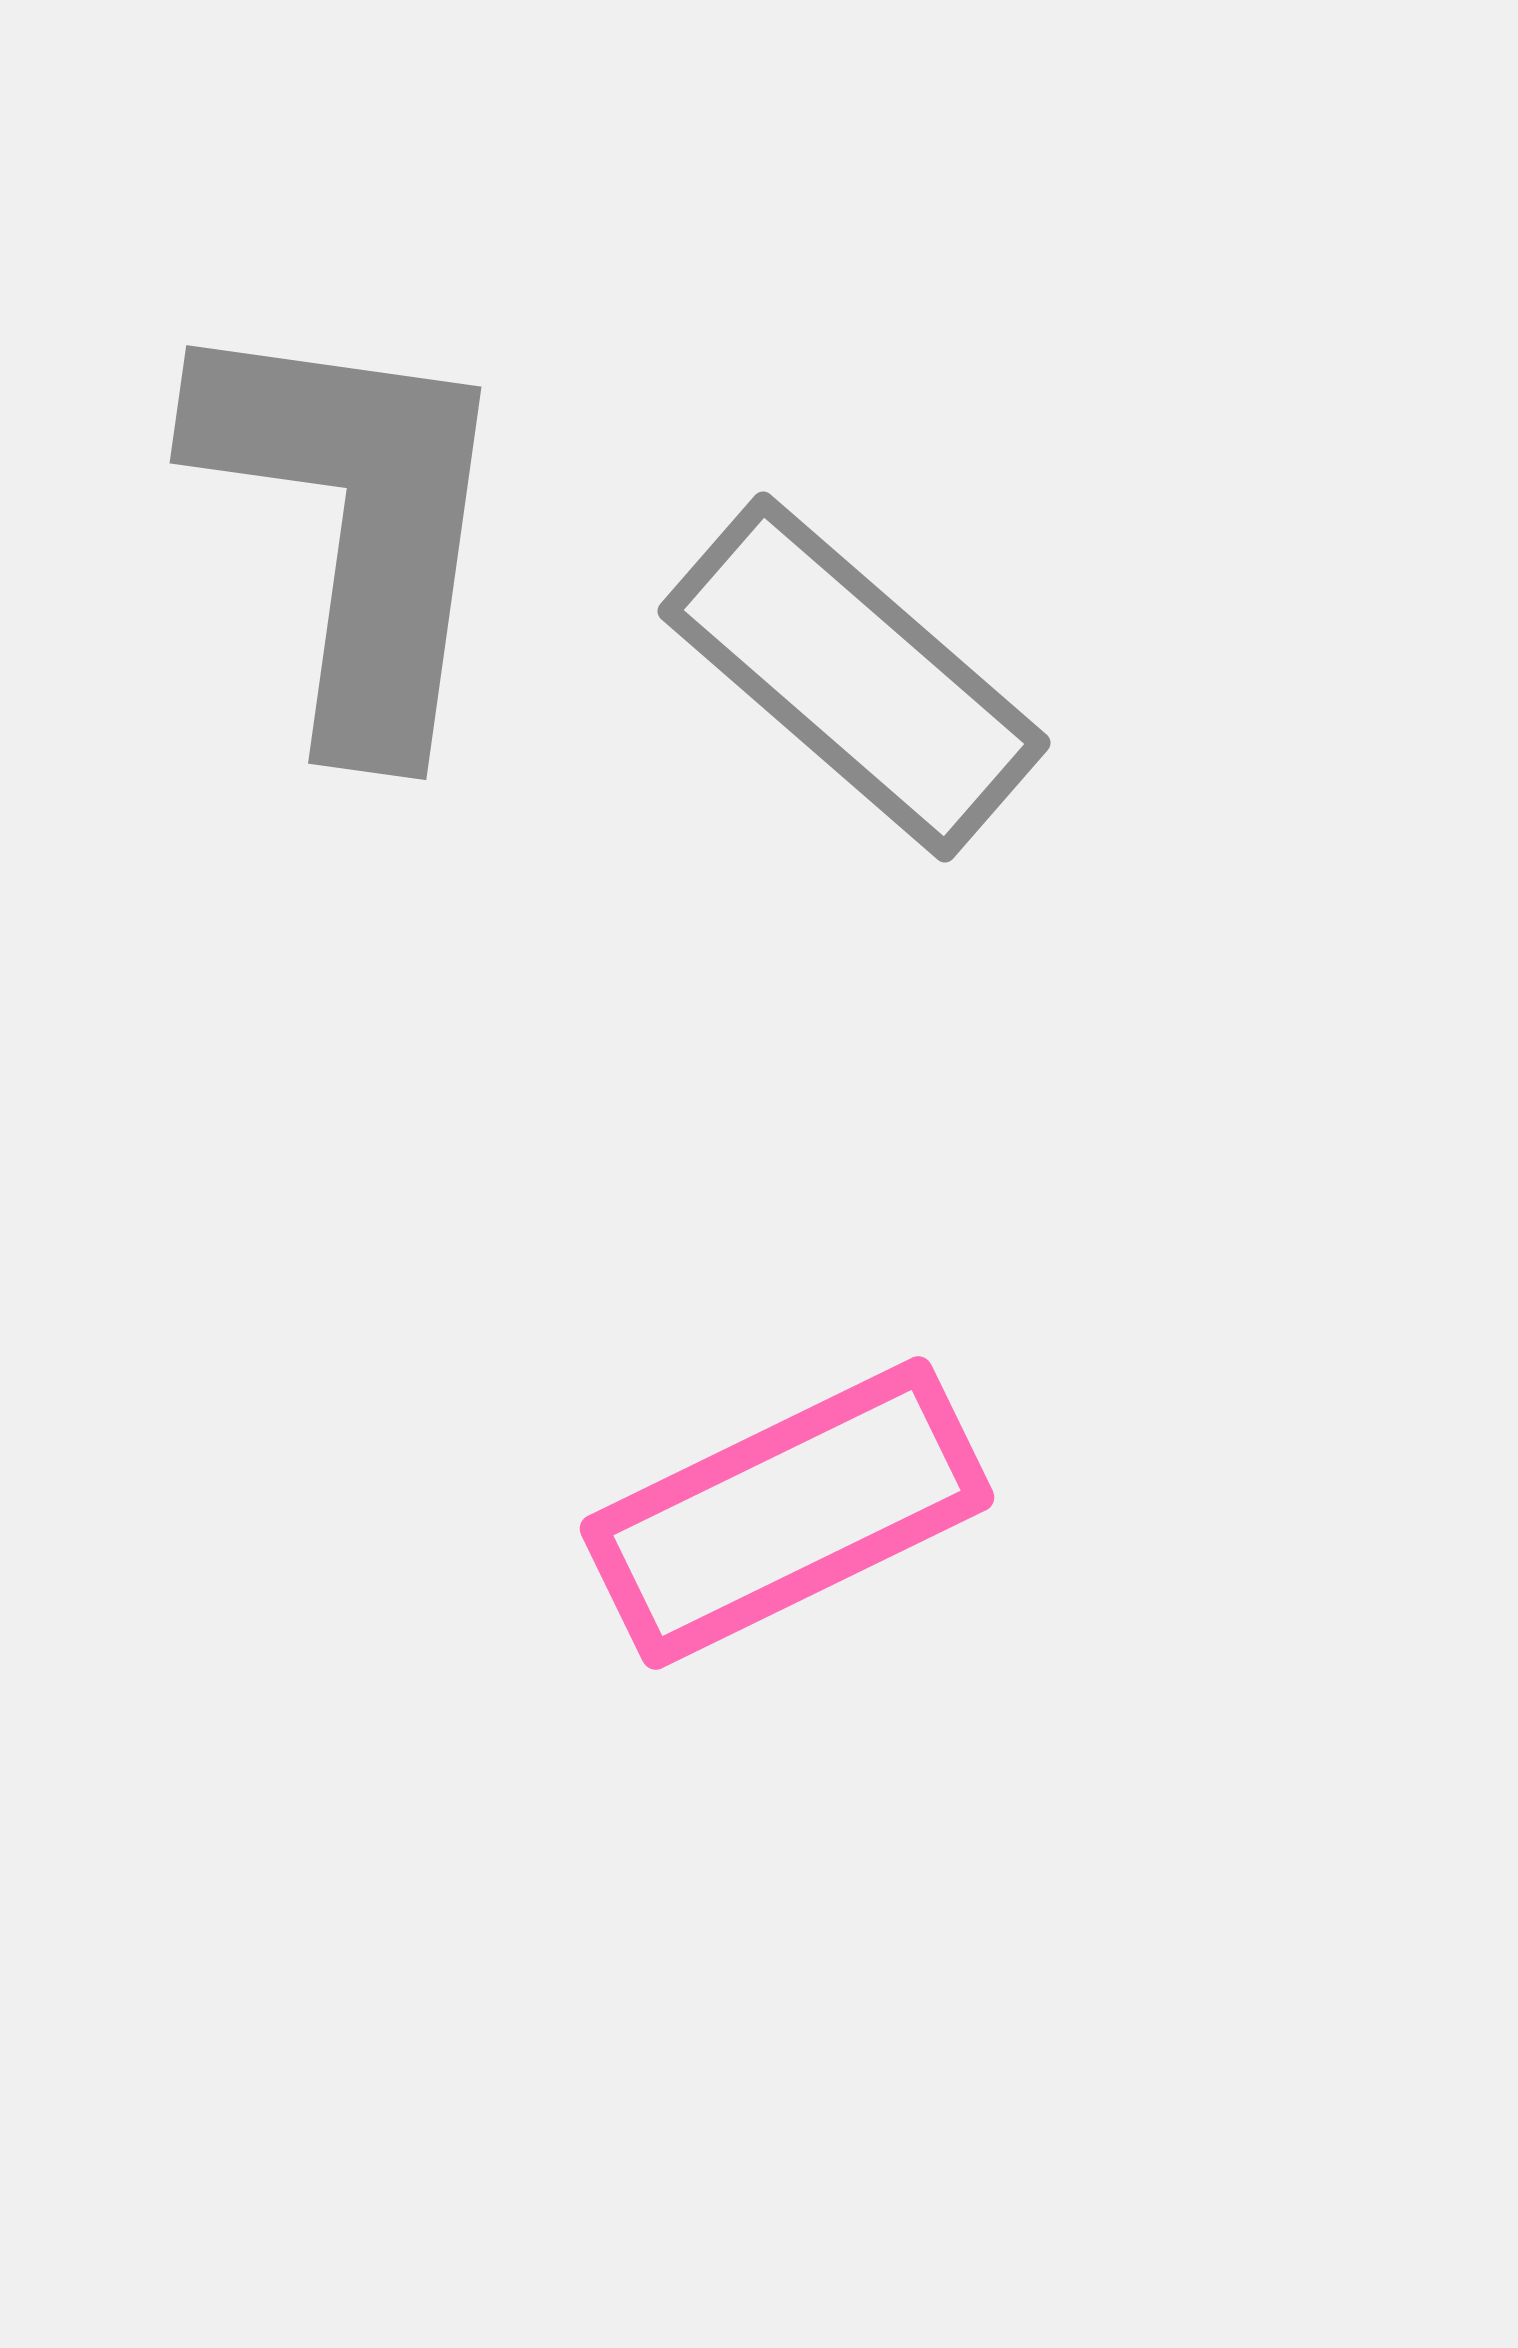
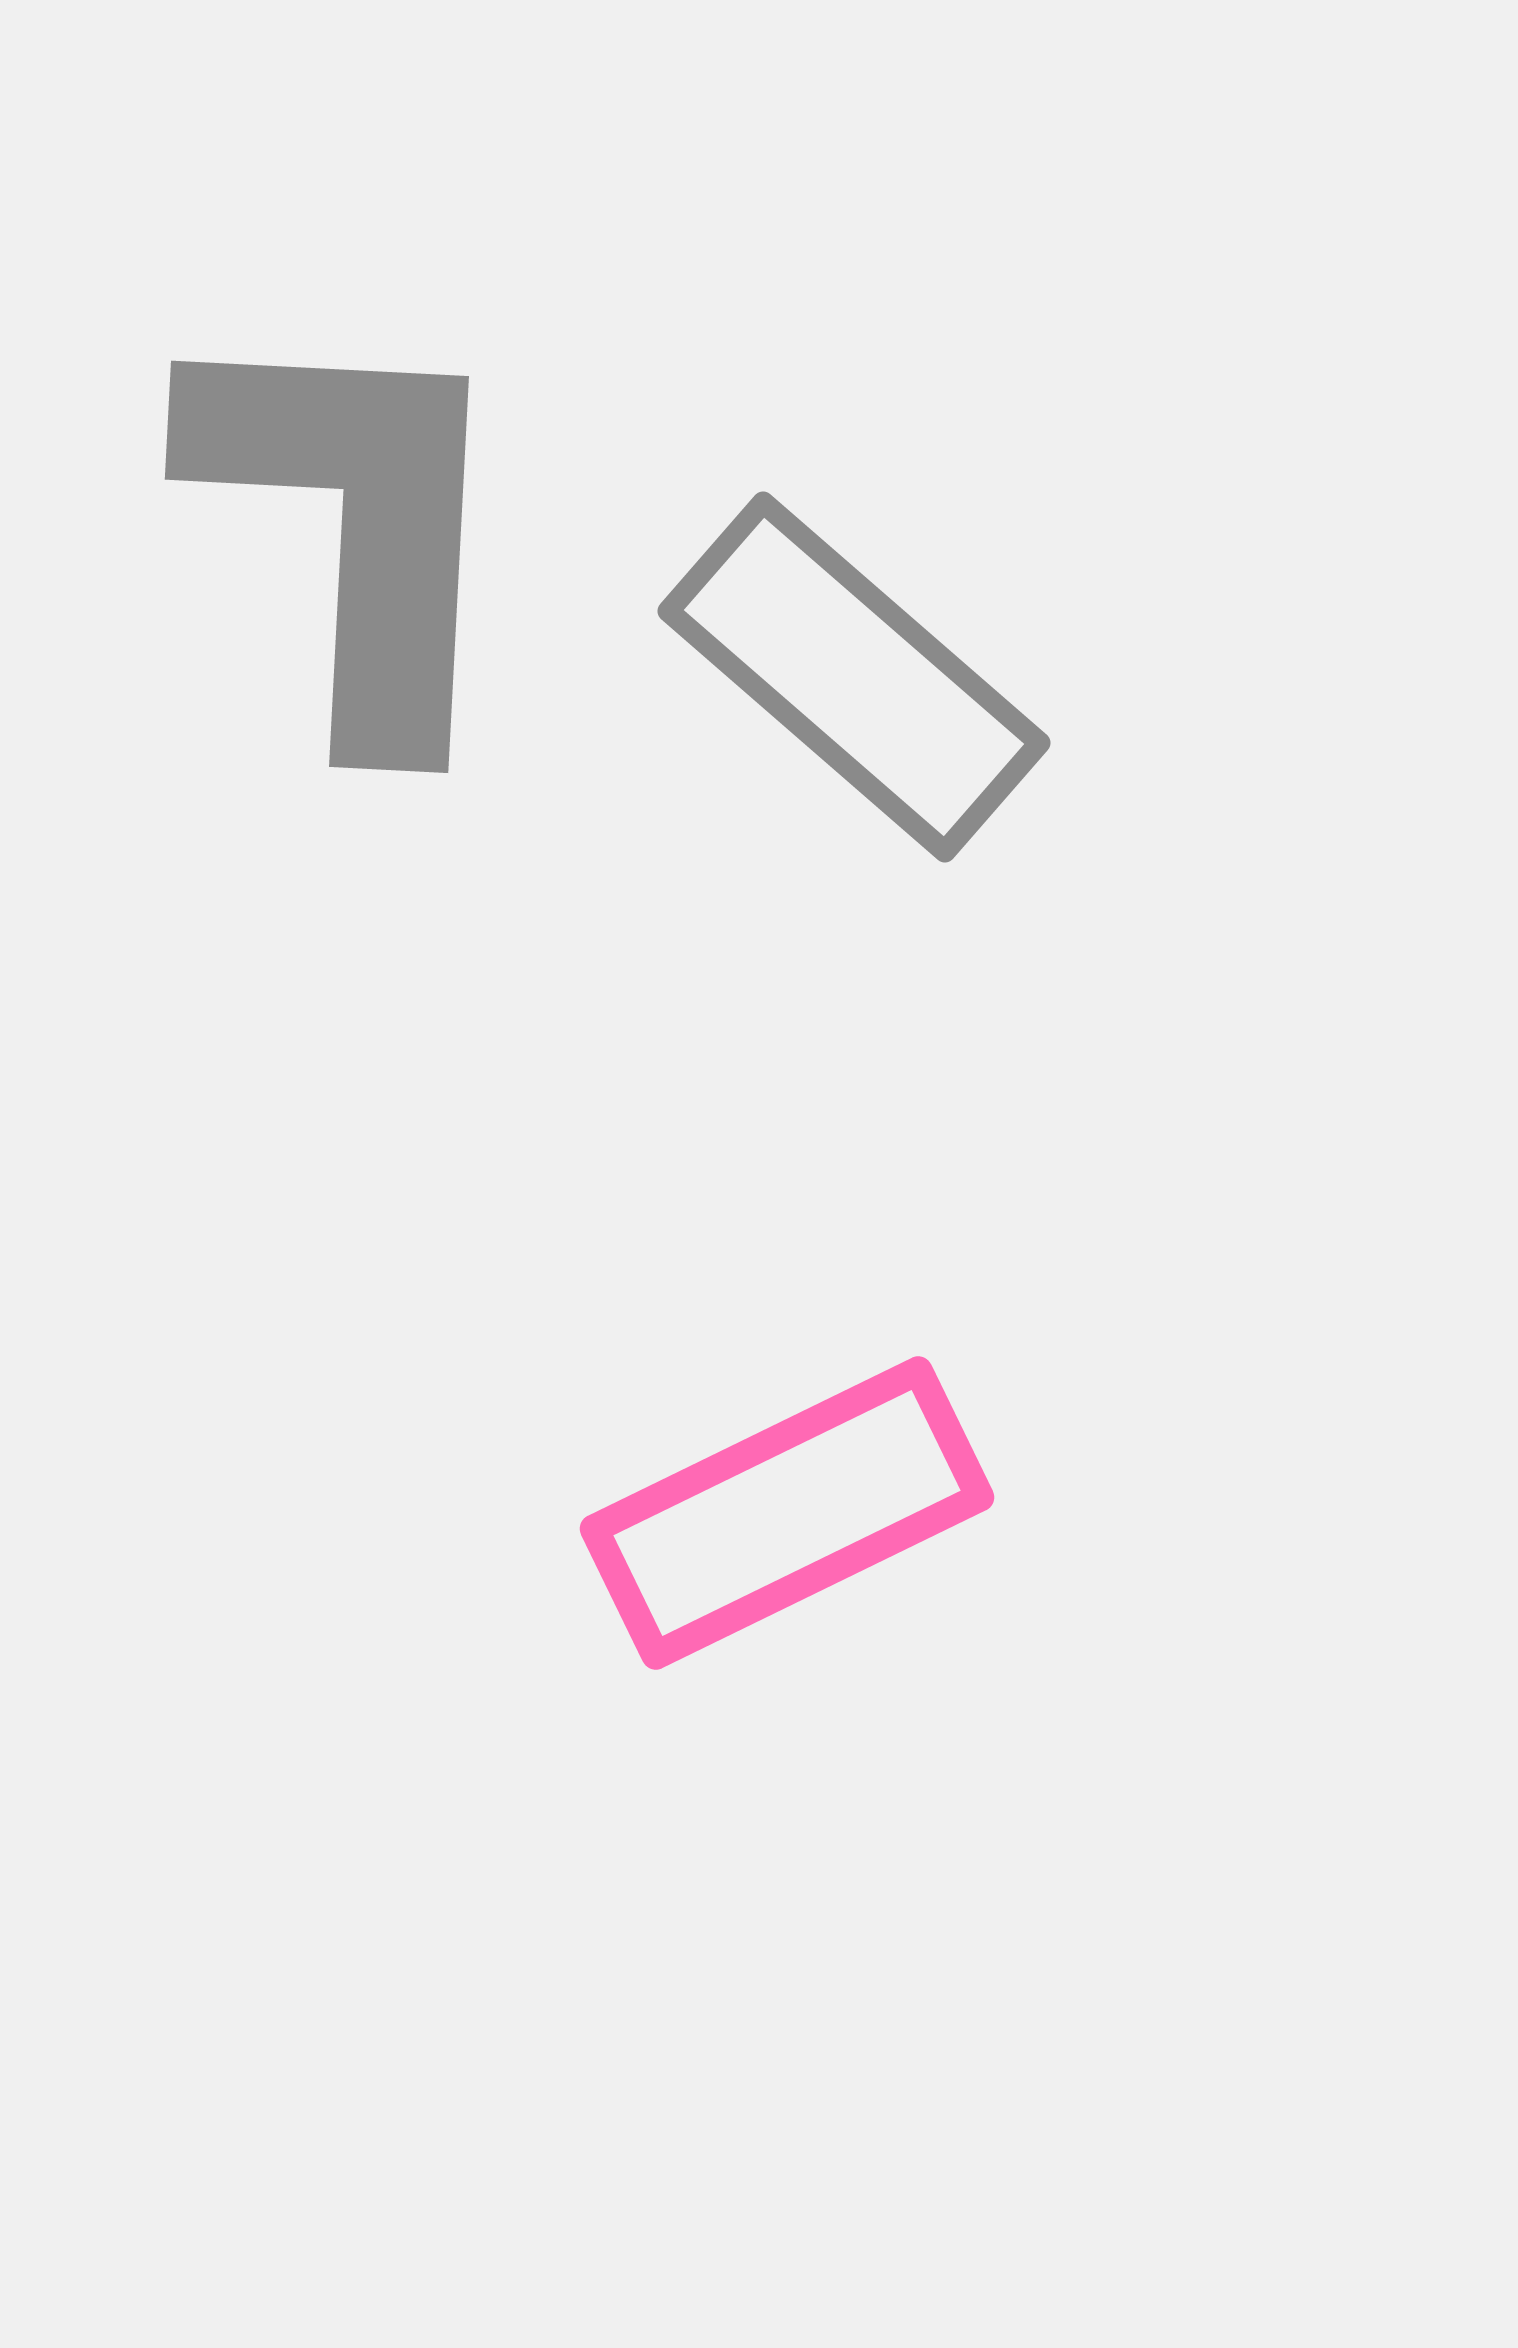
gray L-shape: rotated 5 degrees counterclockwise
